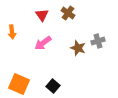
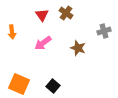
brown cross: moved 2 px left
gray cross: moved 6 px right, 10 px up
